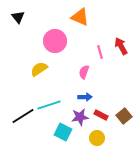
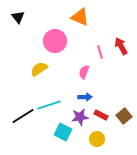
yellow circle: moved 1 px down
